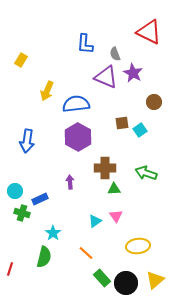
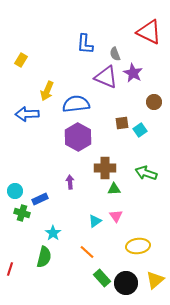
blue arrow: moved 27 px up; rotated 80 degrees clockwise
orange line: moved 1 px right, 1 px up
